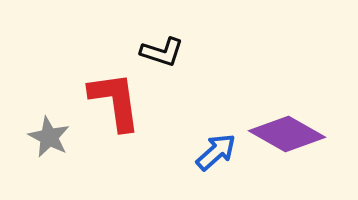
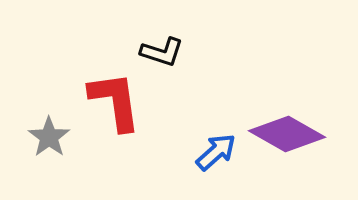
gray star: rotated 9 degrees clockwise
